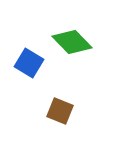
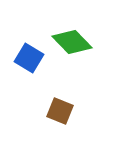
blue square: moved 5 px up
